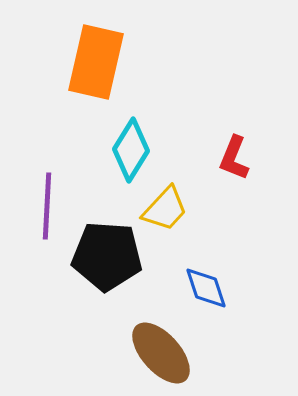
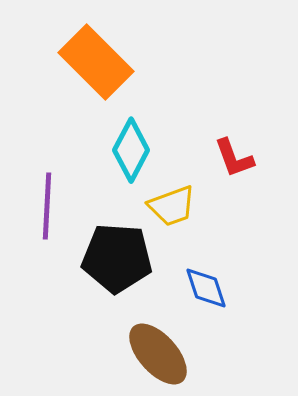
orange rectangle: rotated 58 degrees counterclockwise
cyan diamond: rotated 4 degrees counterclockwise
red L-shape: rotated 42 degrees counterclockwise
yellow trapezoid: moved 7 px right, 3 px up; rotated 27 degrees clockwise
black pentagon: moved 10 px right, 2 px down
brown ellipse: moved 3 px left, 1 px down
